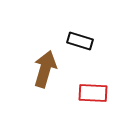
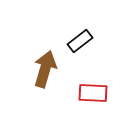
black rectangle: rotated 55 degrees counterclockwise
